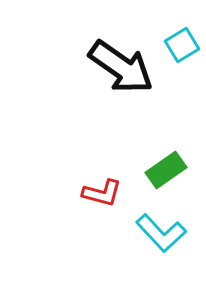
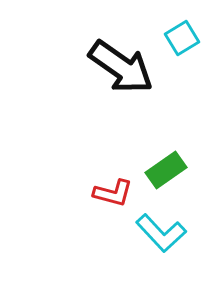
cyan square: moved 7 px up
red L-shape: moved 11 px right
